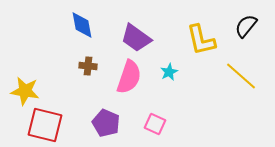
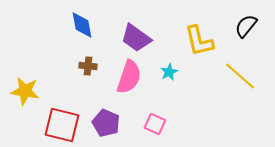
yellow L-shape: moved 2 px left, 1 px down
yellow line: moved 1 px left
red square: moved 17 px right
